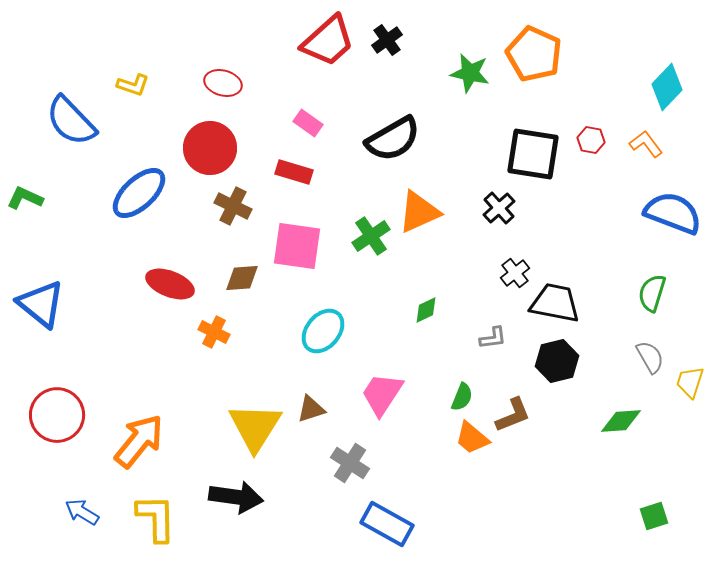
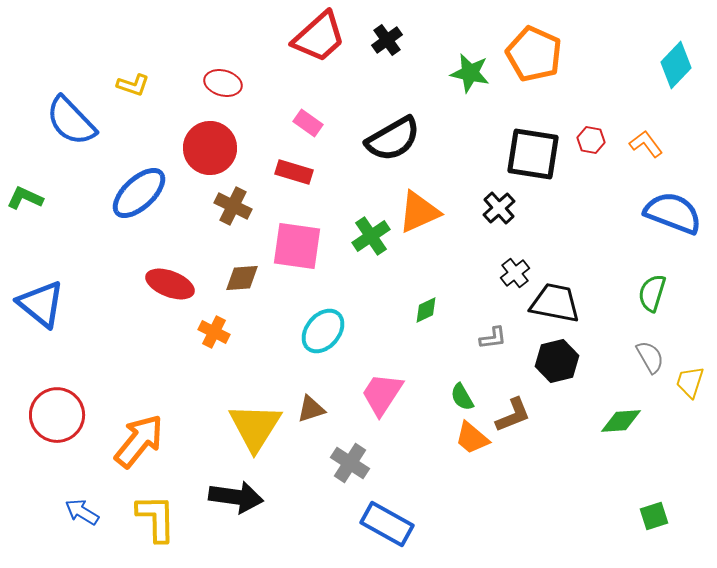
red trapezoid at (328, 41): moved 9 px left, 4 px up
cyan diamond at (667, 87): moved 9 px right, 22 px up
green semicircle at (462, 397): rotated 128 degrees clockwise
